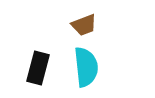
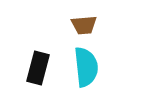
brown trapezoid: rotated 16 degrees clockwise
